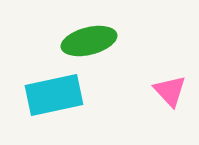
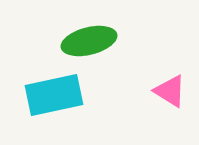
pink triangle: rotated 15 degrees counterclockwise
